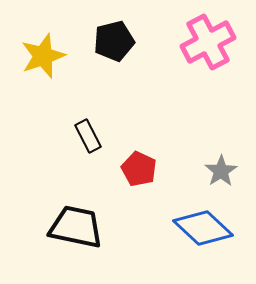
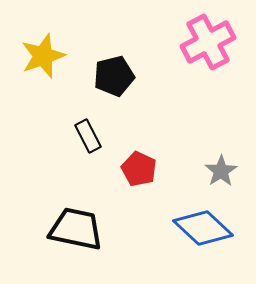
black pentagon: moved 35 px down
black trapezoid: moved 2 px down
